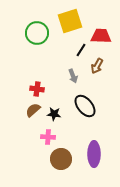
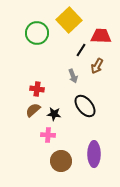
yellow square: moved 1 px left, 1 px up; rotated 25 degrees counterclockwise
pink cross: moved 2 px up
brown circle: moved 2 px down
